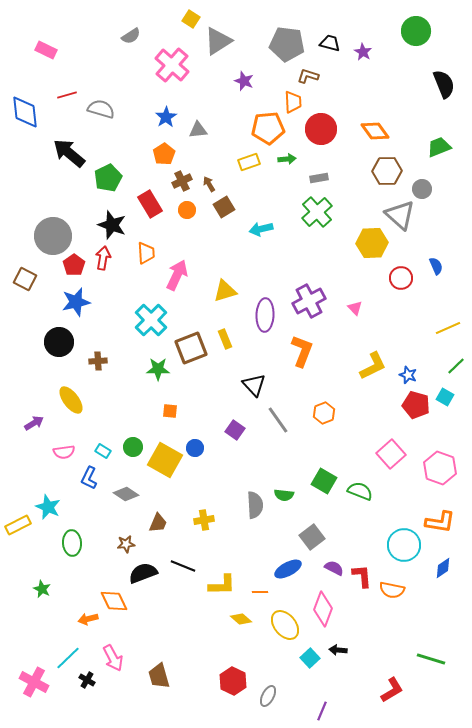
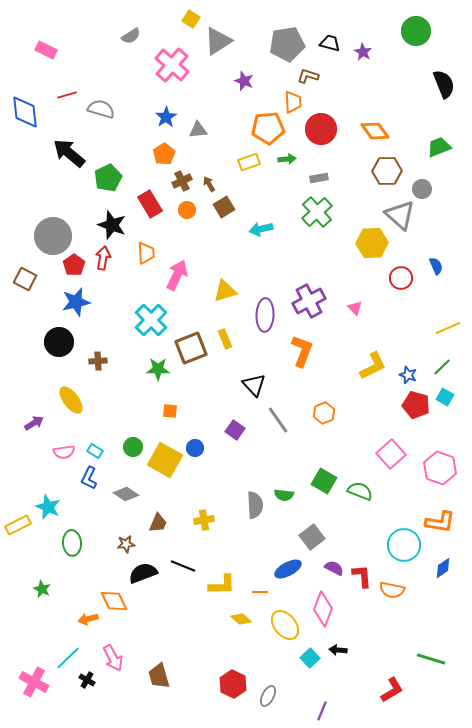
gray pentagon at (287, 44): rotated 16 degrees counterclockwise
green line at (456, 366): moved 14 px left, 1 px down
cyan rectangle at (103, 451): moved 8 px left
red hexagon at (233, 681): moved 3 px down
